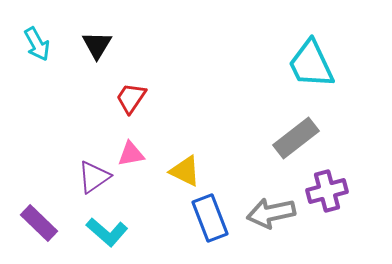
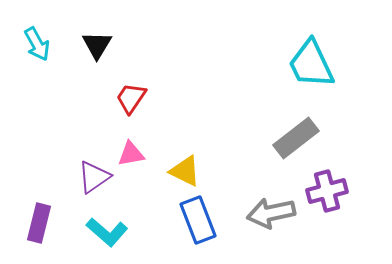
blue rectangle: moved 12 px left, 2 px down
purple rectangle: rotated 60 degrees clockwise
